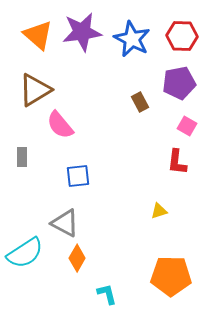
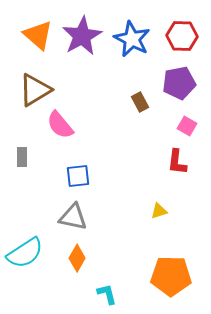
purple star: moved 4 px down; rotated 21 degrees counterclockwise
gray triangle: moved 8 px right, 6 px up; rotated 16 degrees counterclockwise
